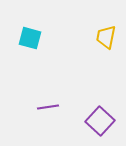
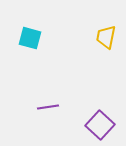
purple square: moved 4 px down
